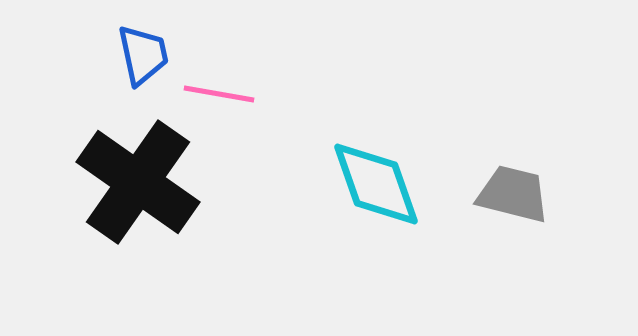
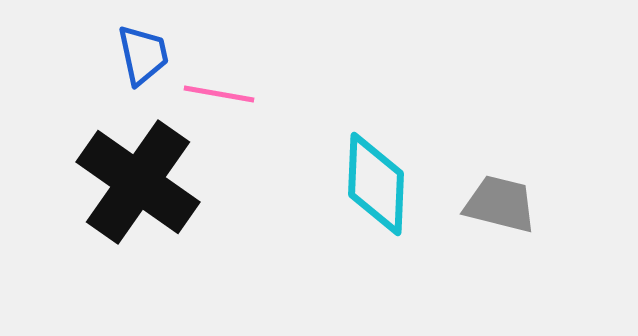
cyan diamond: rotated 22 degrees clockwise
gray trapezoid: moved 13 px left, 10 px down
